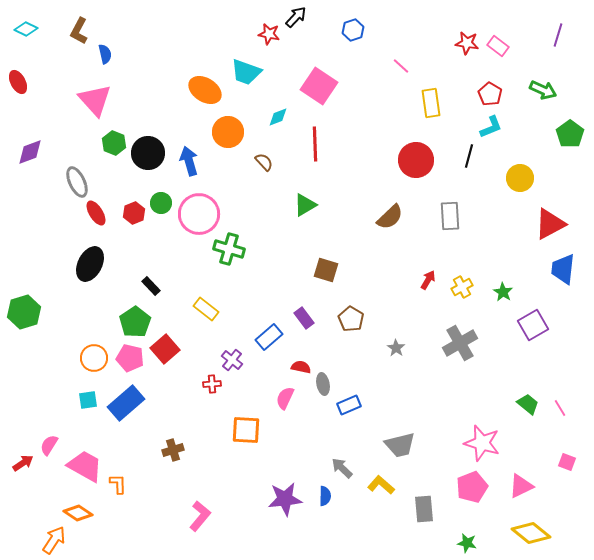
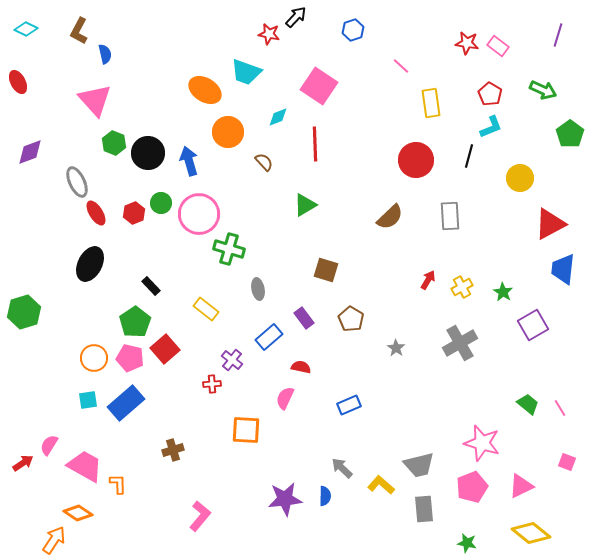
gray ellipse at (323, 384): moved 65 px left, 95 px up
gray trapezoid at (400, 445): moved 19 px right, 20 px down
